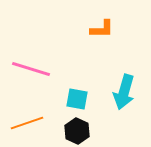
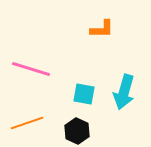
cyan square: moved 7 px right, 5 px up
